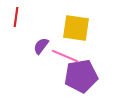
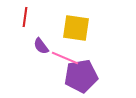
red line: moved 9 px right
purple semicircle: rotated 72 degrees counterclockwise
pink line: moved 2 px down
